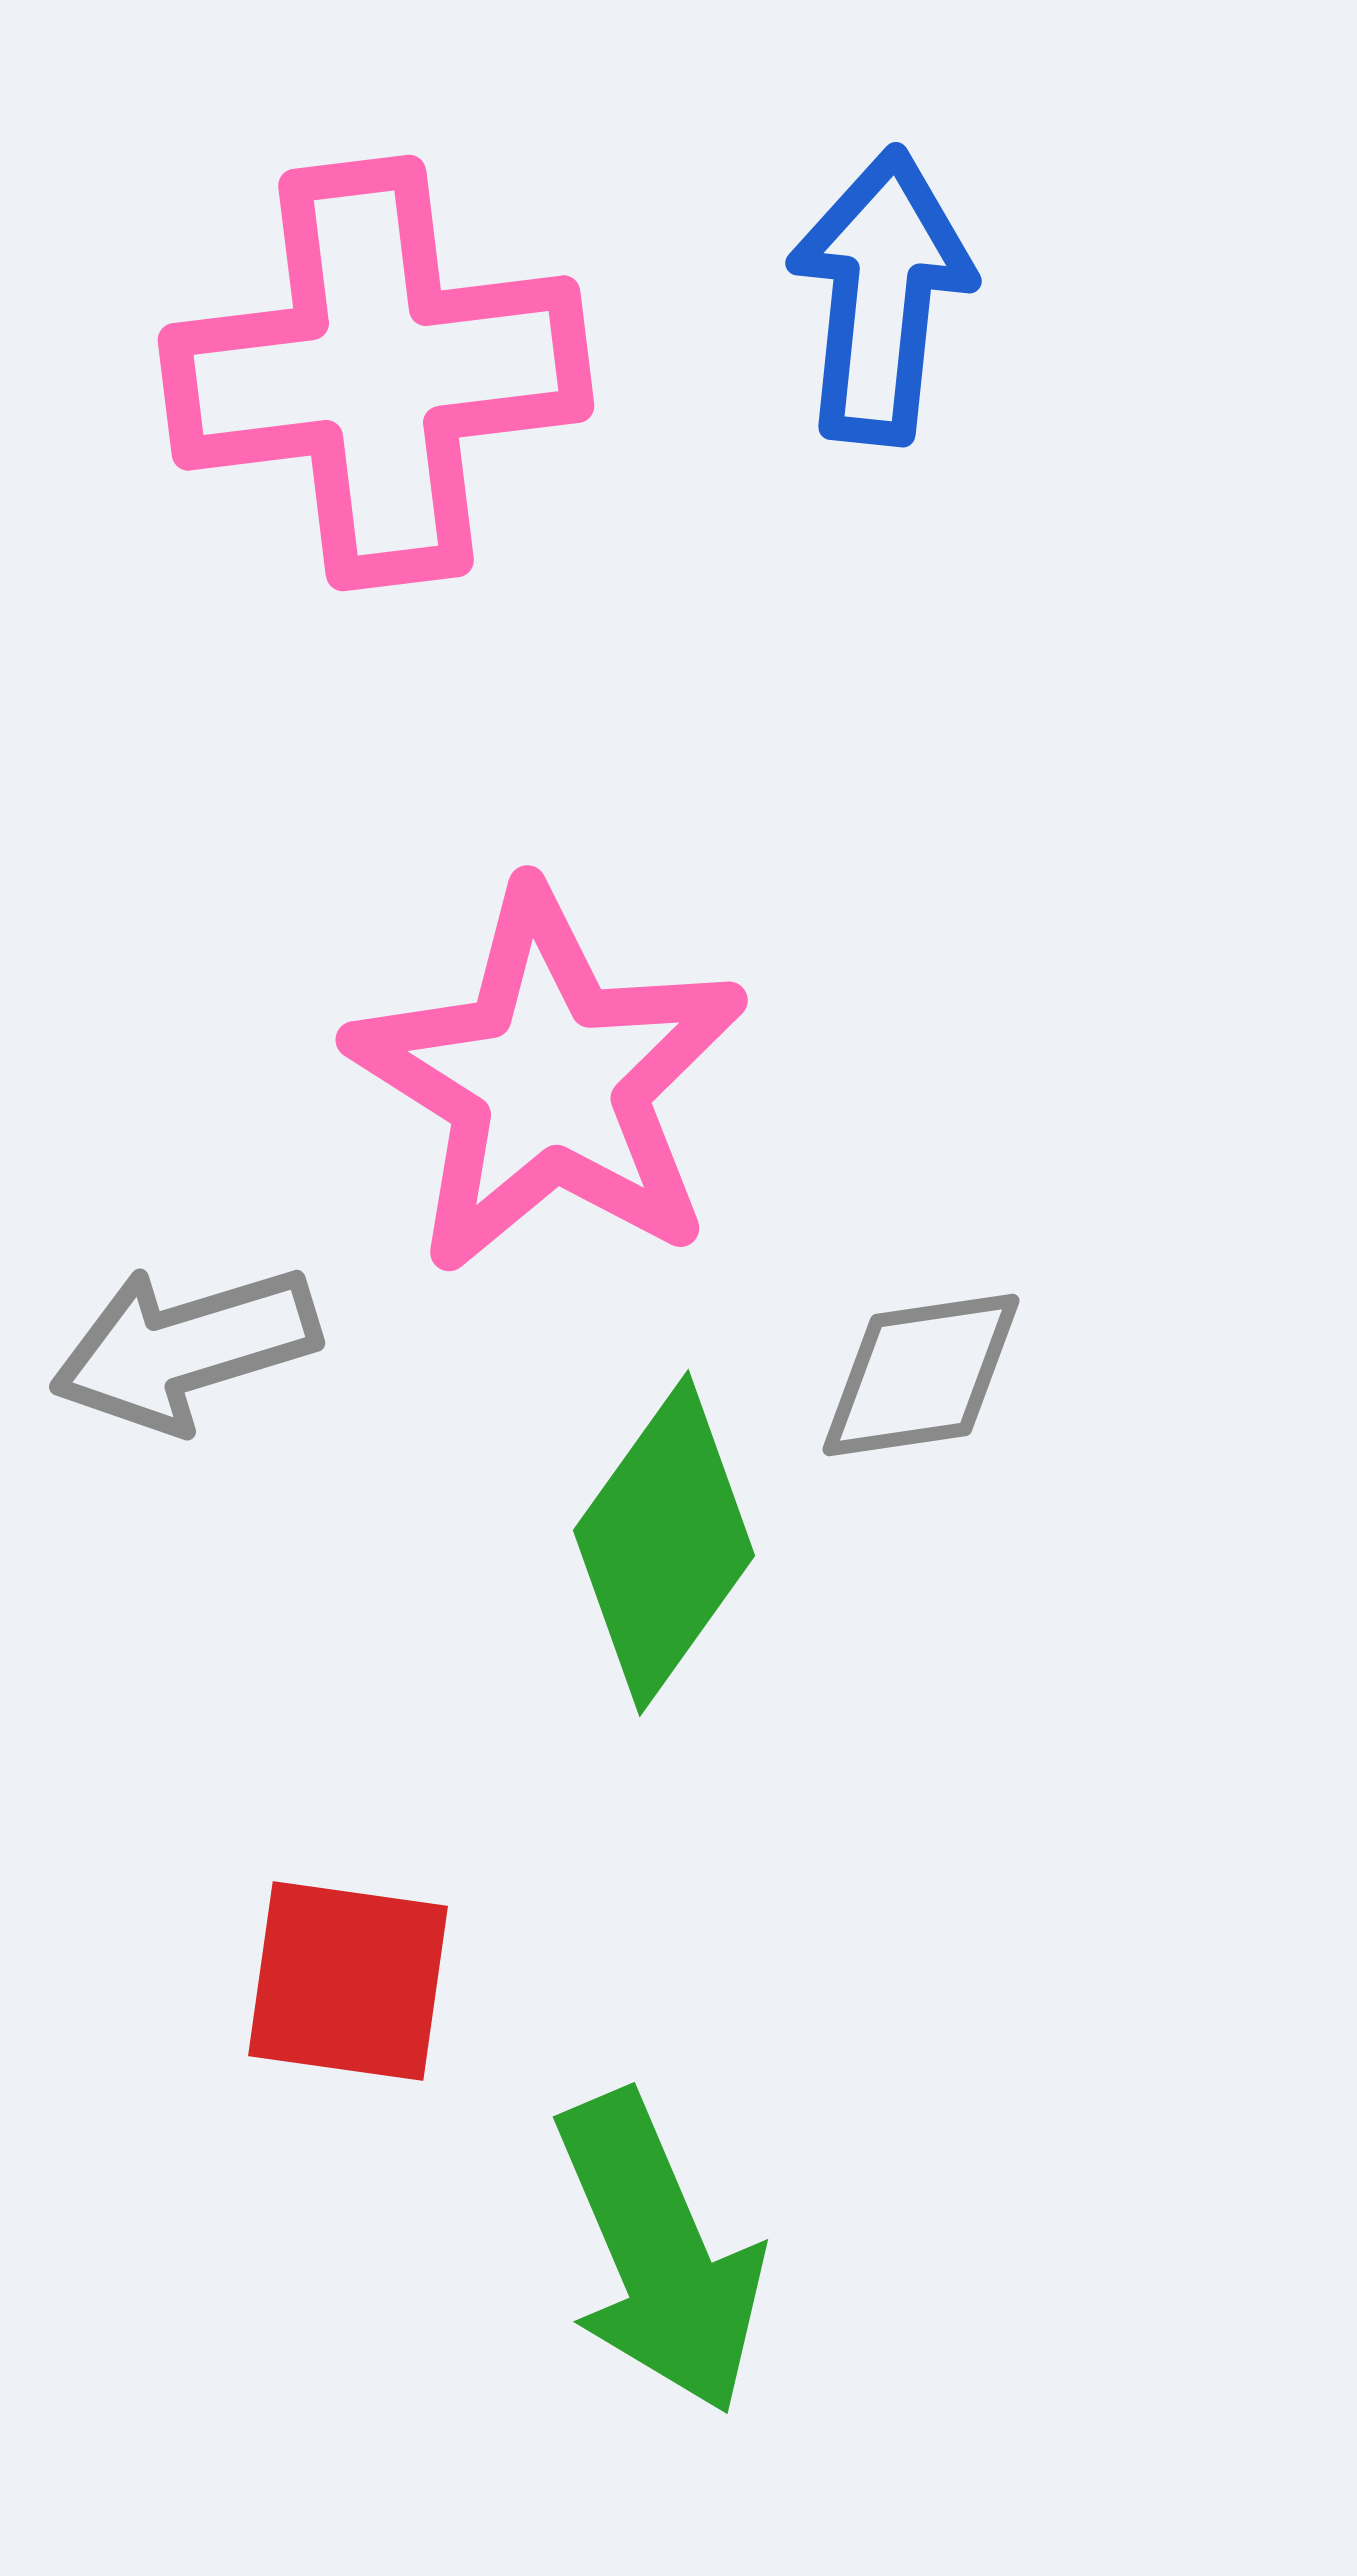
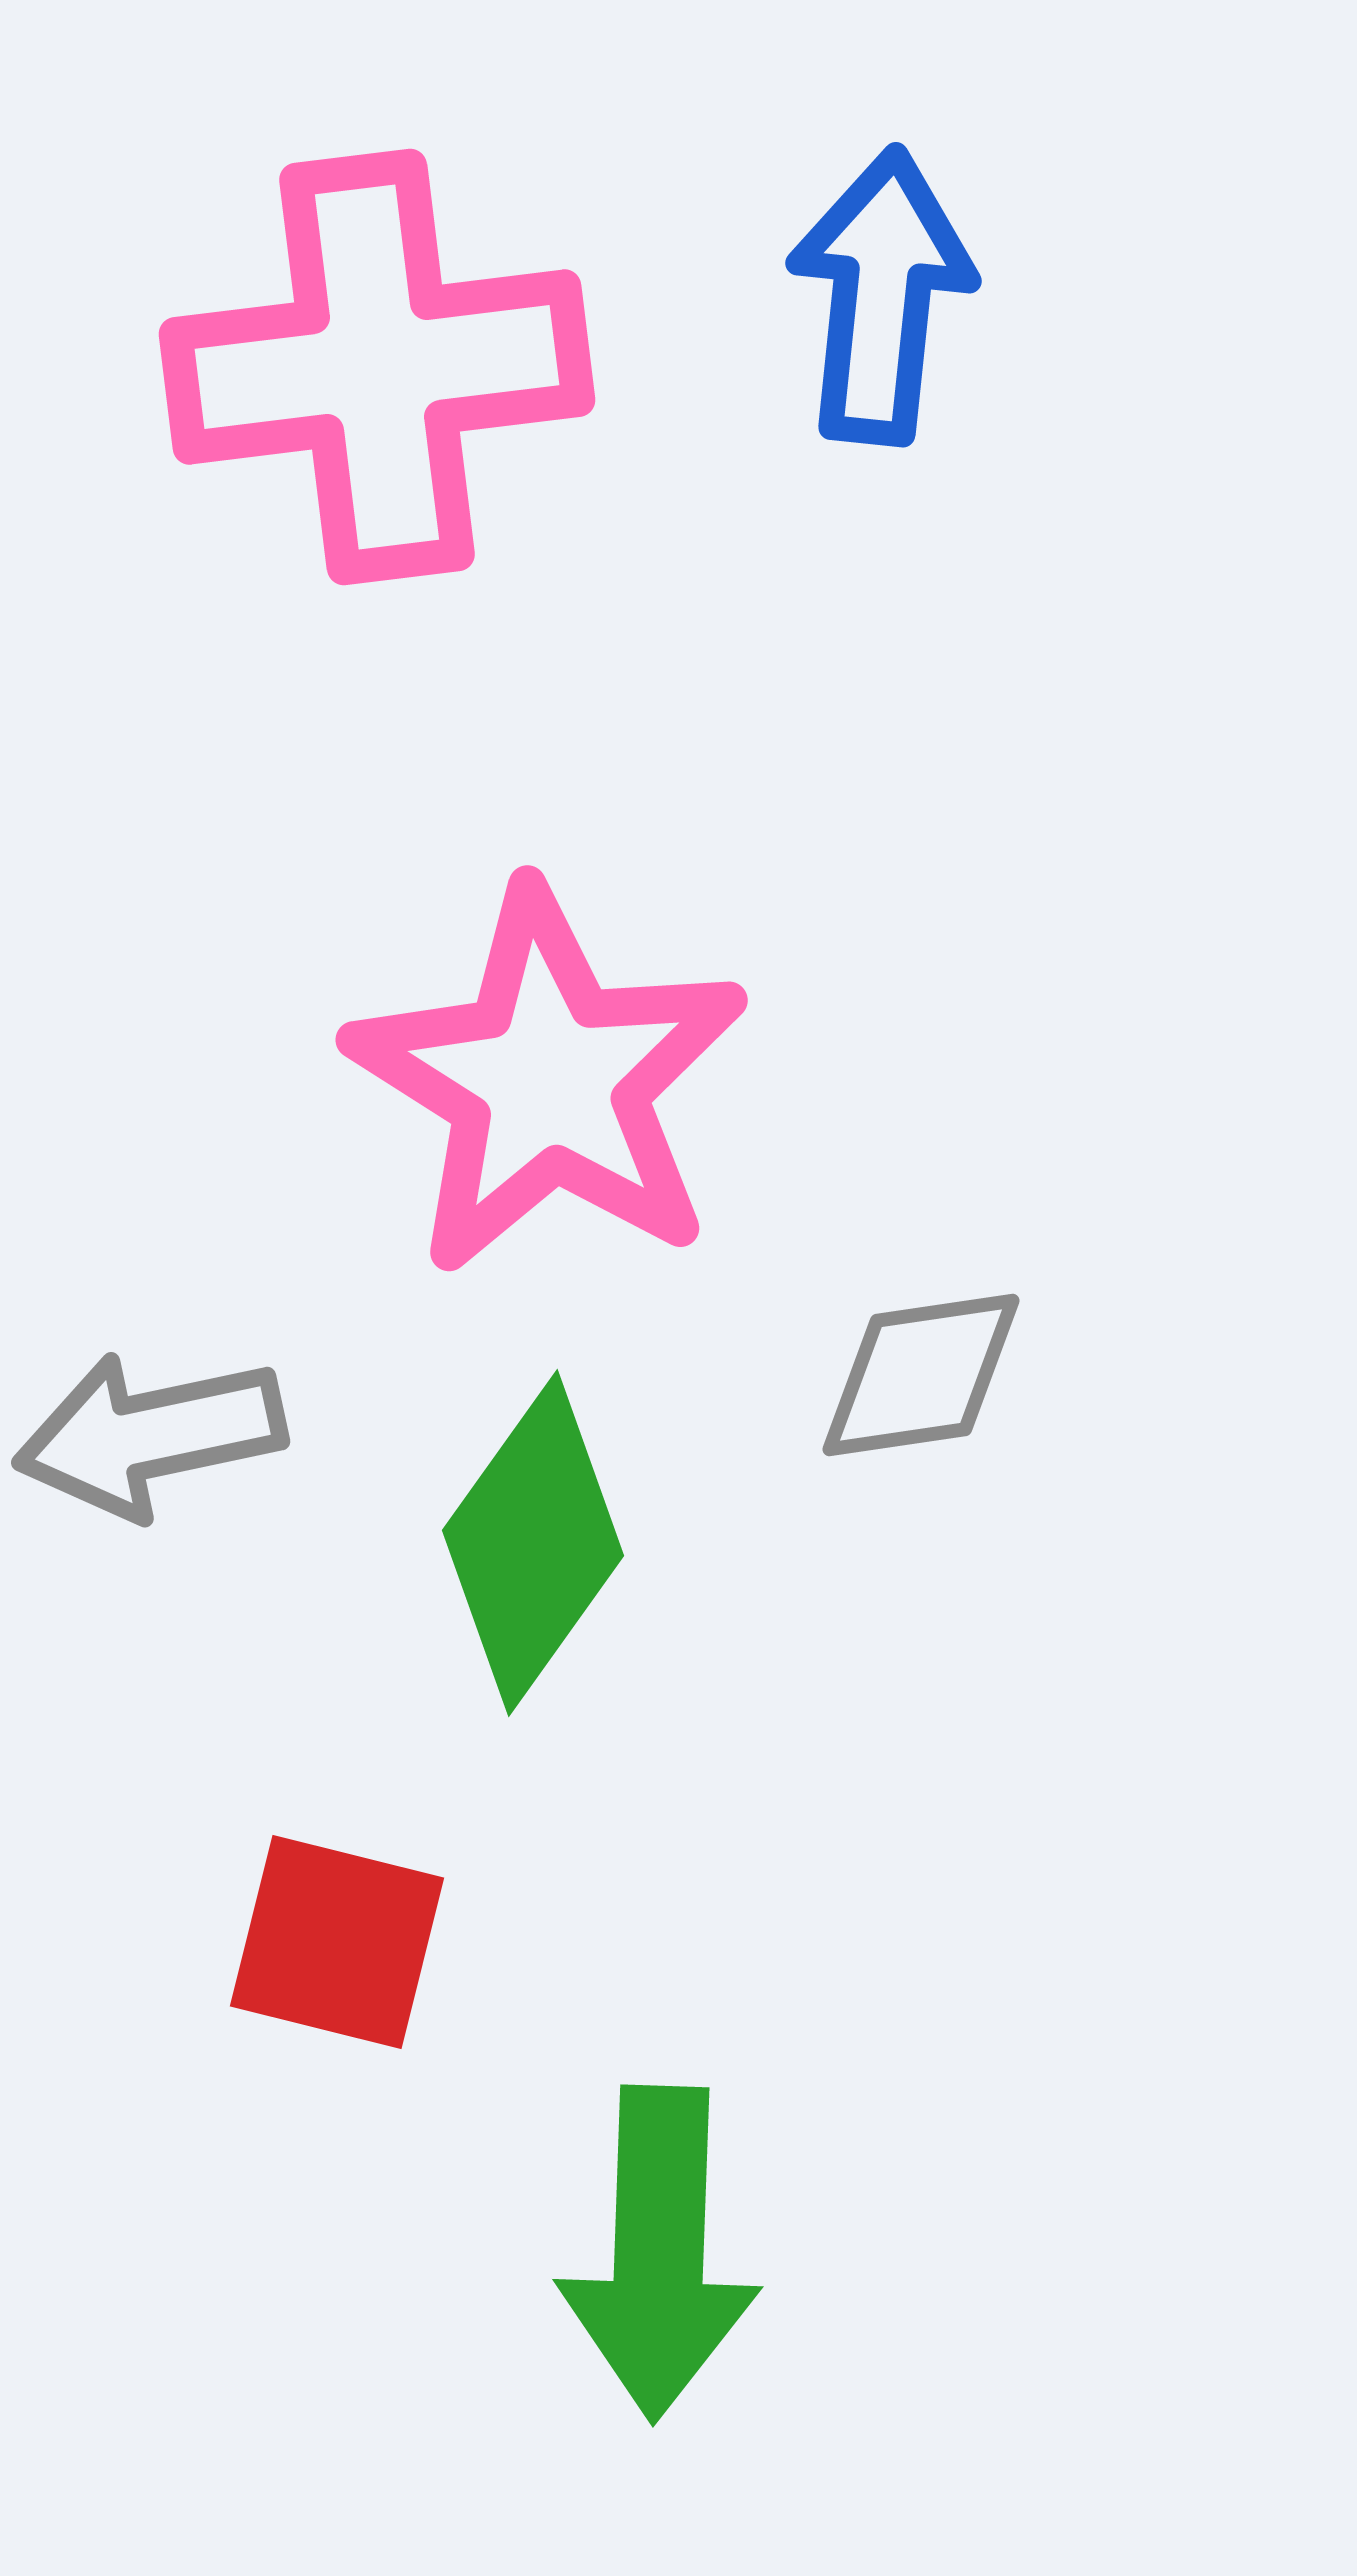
pink cross: moved 1 px right, 6 px up
gray arrow: moved 35 px left, 87 px down; rotated 5 degrees clockwise
green diamond: moved 131 px left
red square: moved 11 px left, 39 px up; rotated 6 degrees clockwise
green arrow: rotated 25 degrees clockwise
